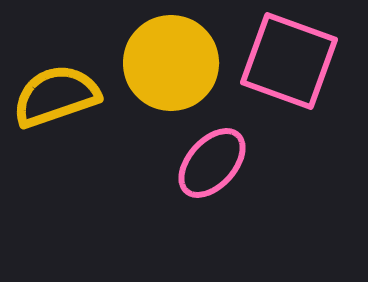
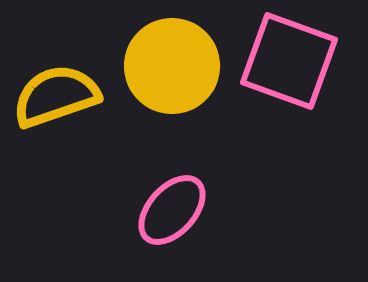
yellow circle: moved 1 px right, 3 px down
pink ellipse: moved 40 px left, 47 px down
